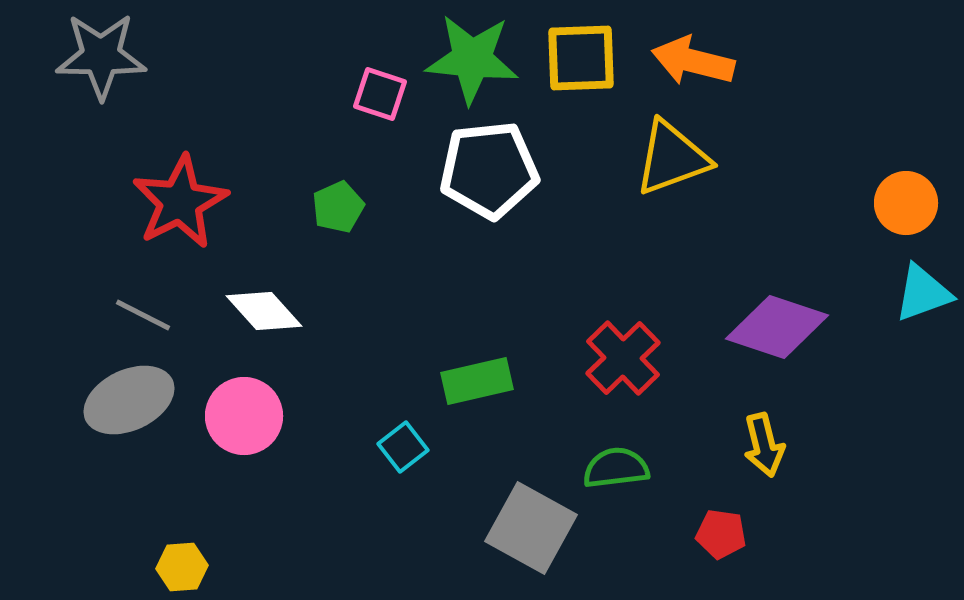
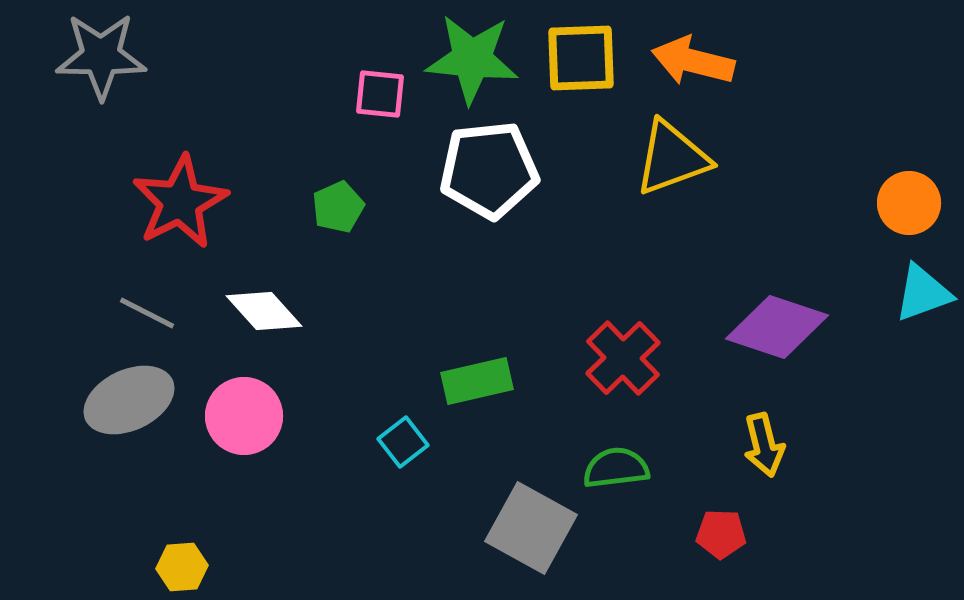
pink square: rotated 12 degrees counterclockwise
orange circle: moved 3 px right
gray line: moved 4 px right, 2 px up
cyan square: moved 5 px up
red pentagon: rotated 6 degrees counterclockwise
